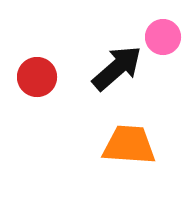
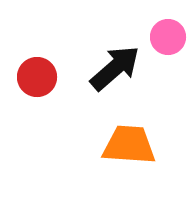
pink circle: moved 5 px right
black arrow: moved 2 px left
